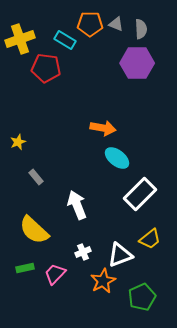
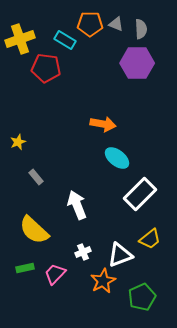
orange arrow: moved 4 px up
